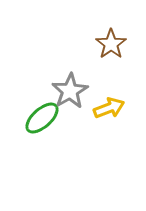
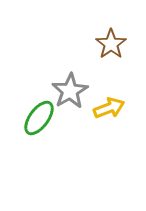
green ellipse: moved 3 px left; rotated 12 degrees counterclockwise
